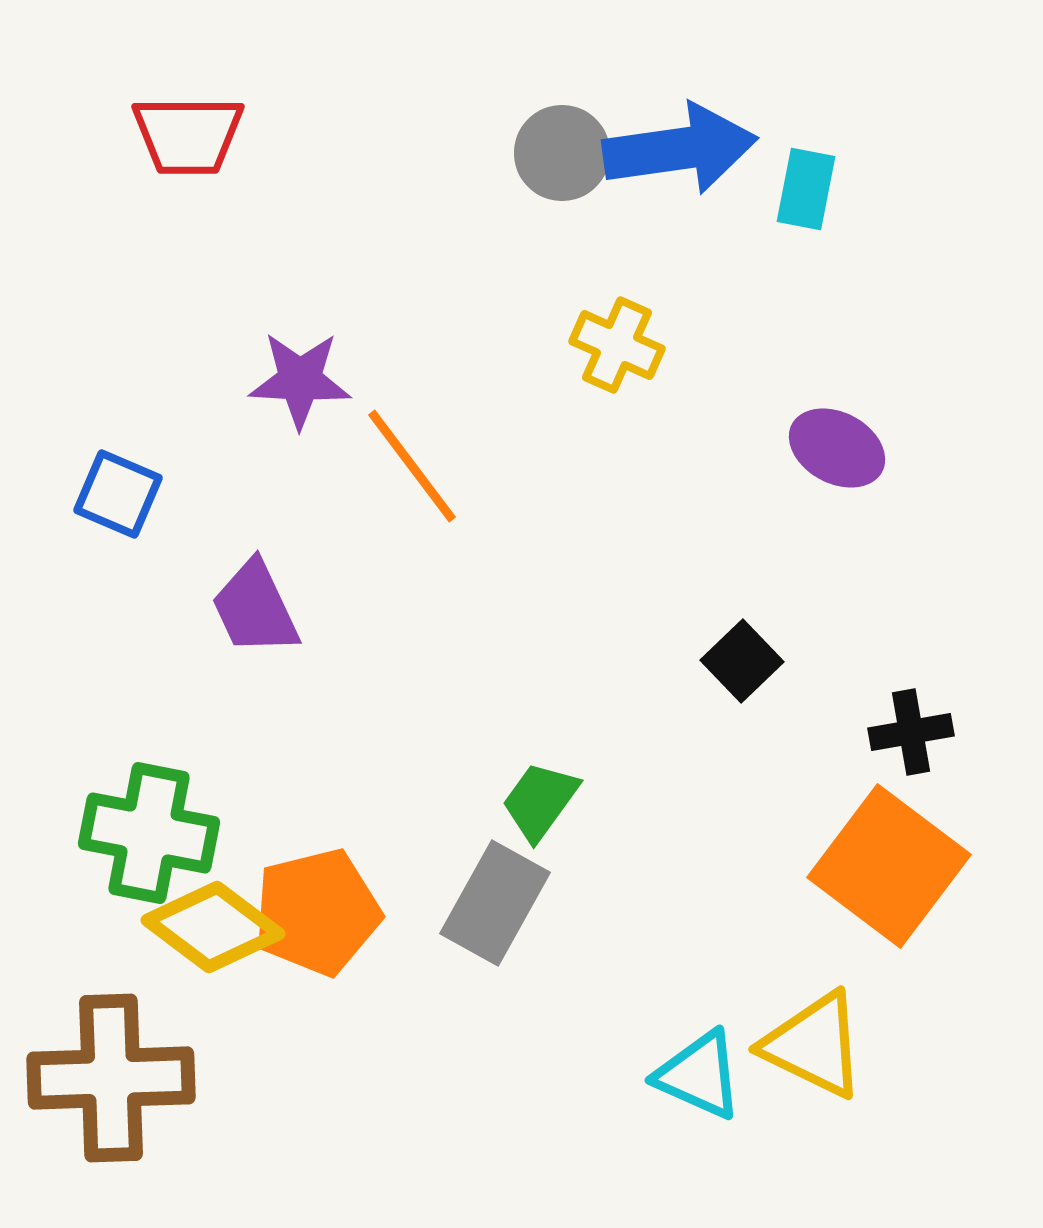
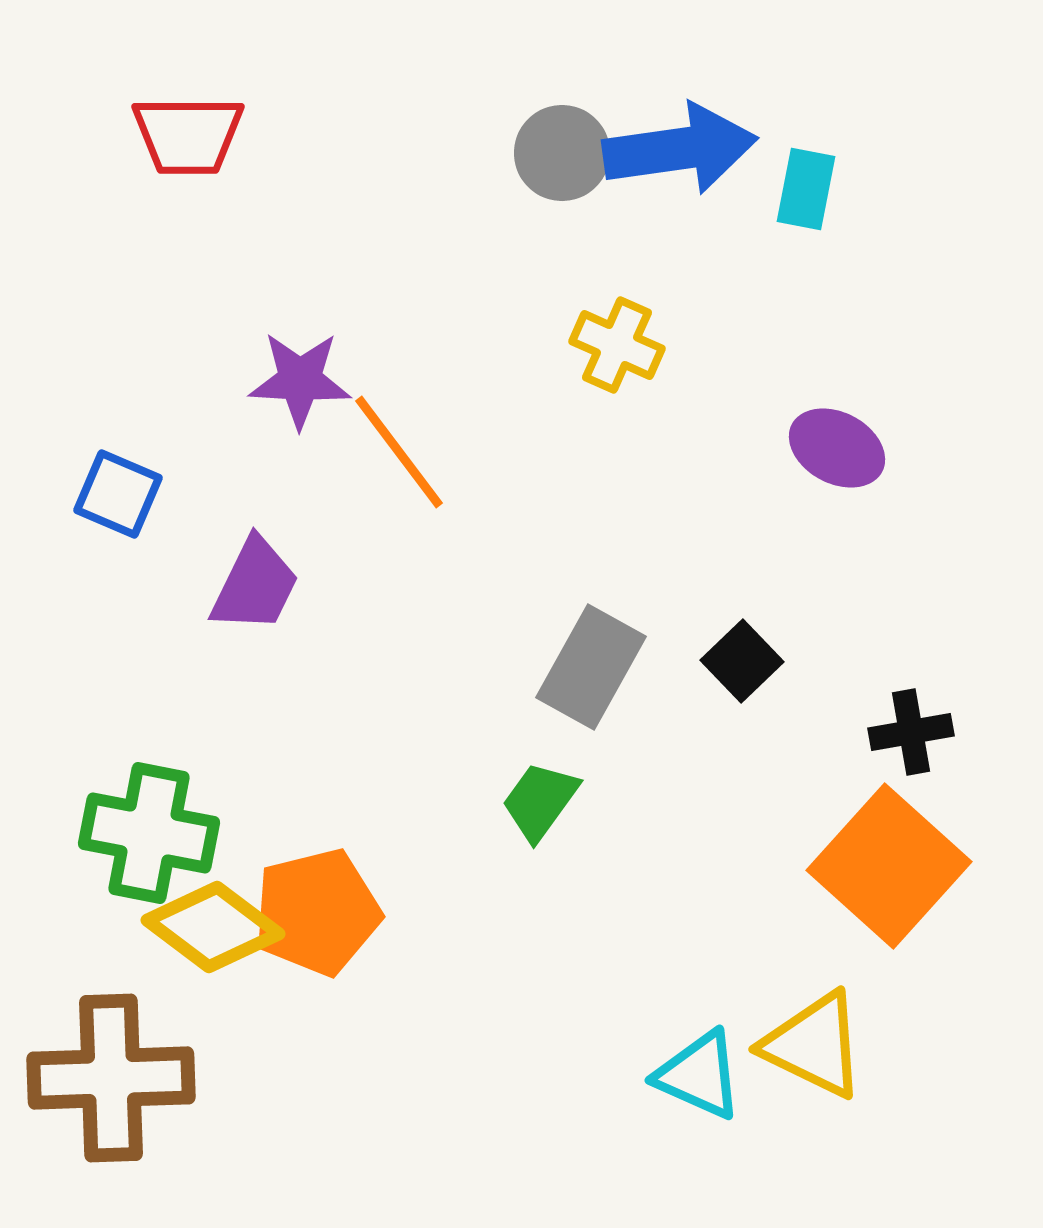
orange line: moved 13 px left, 14 px up
purple trapezoid: moved 23 px up; rotated 129 degrees counterclockwise
orange square: rotated 5 degrees clockwise
gray rectangle: moved 96 px right, 236 px up
